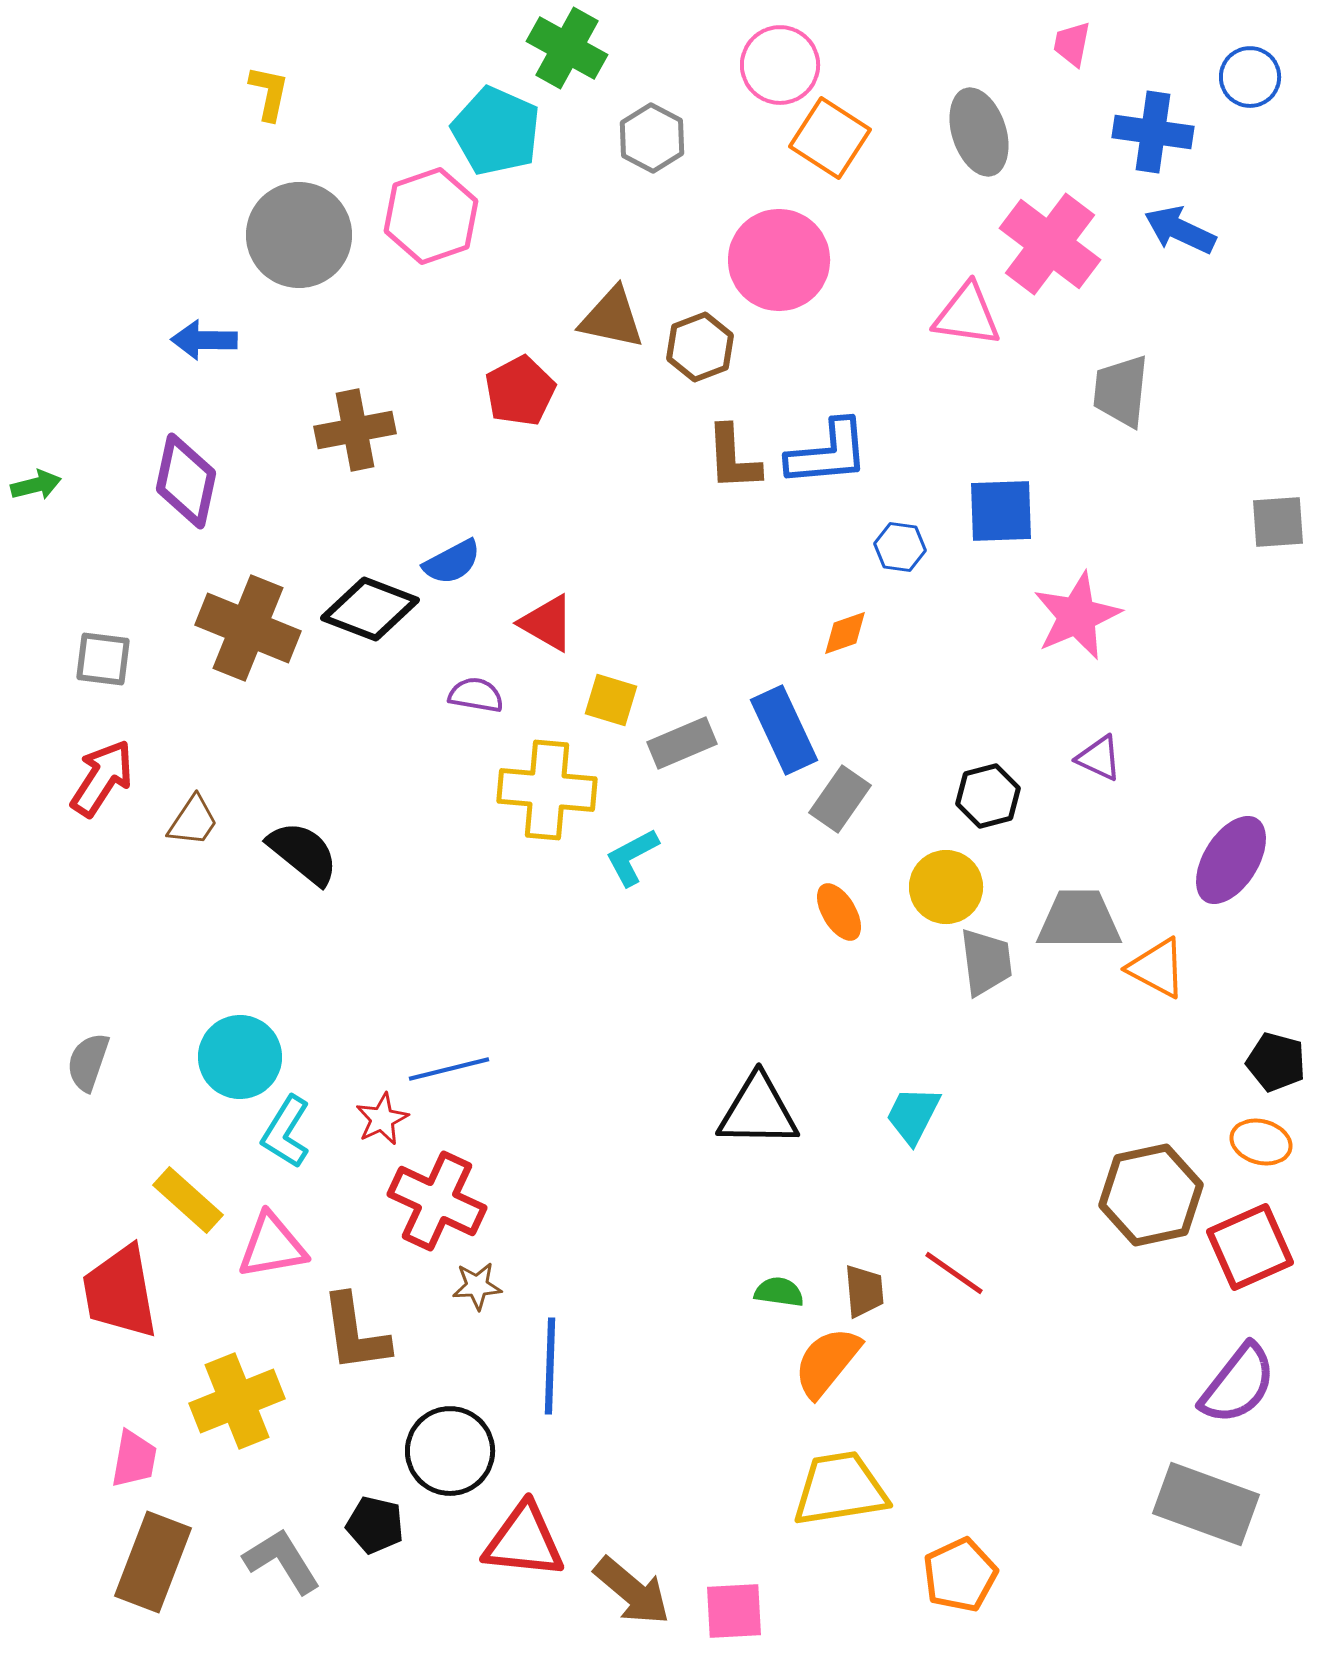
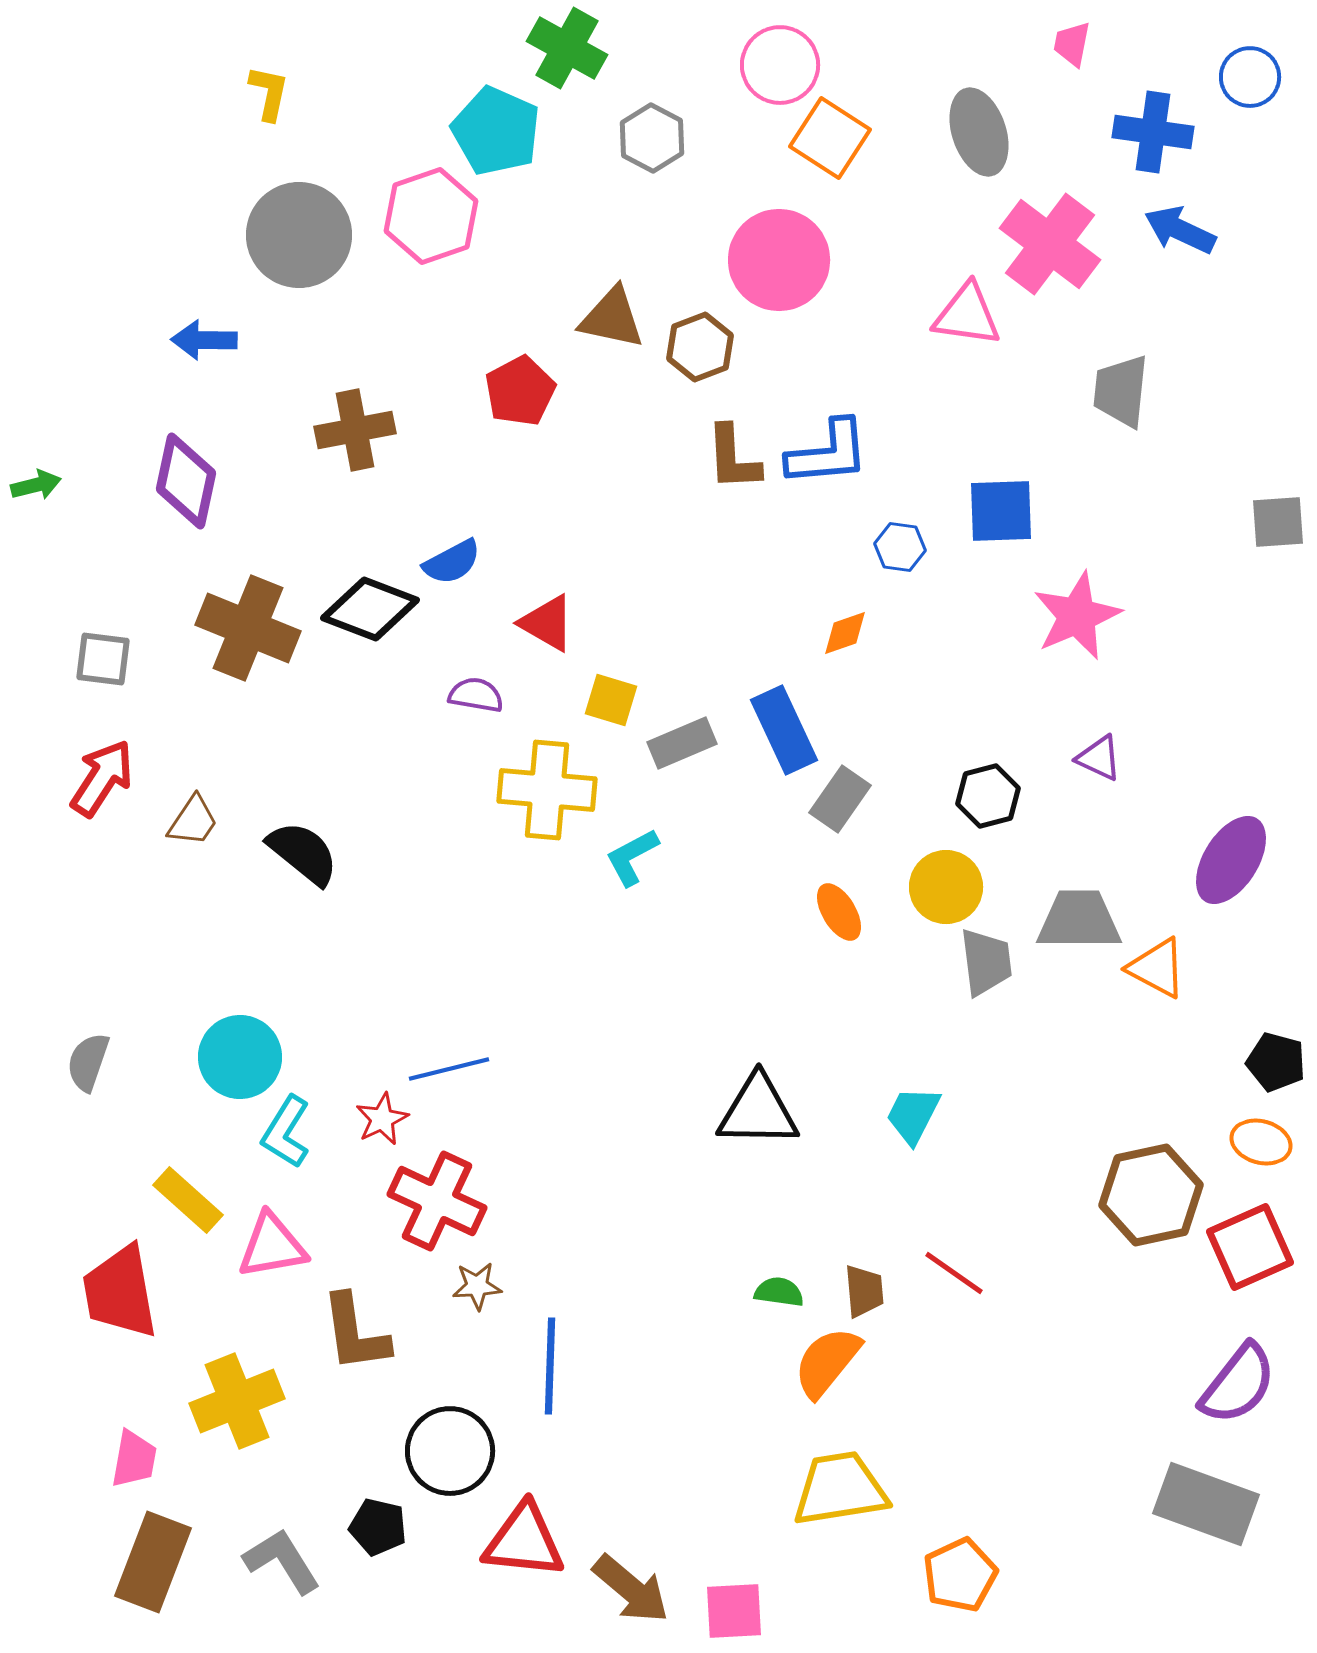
black pentagon at (375, 1525): moved 3 px right, 2 px down
brown arrow at (632, 1591): moved 1 px left, 2 px up
